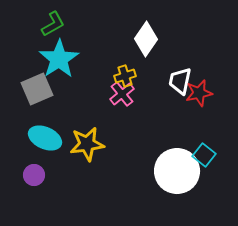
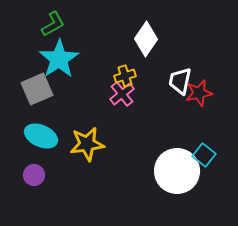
cyan ellipse: moved 4 px left, 2 px up
